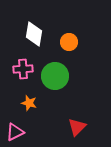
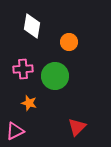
white diamond: moved 2 px left, 8 px up
pink triangle: moved 1 px up
